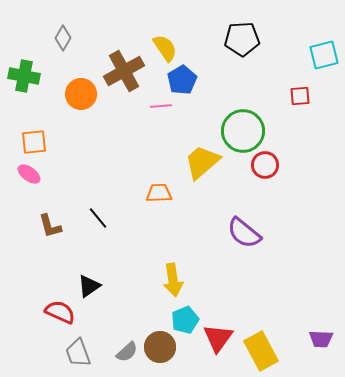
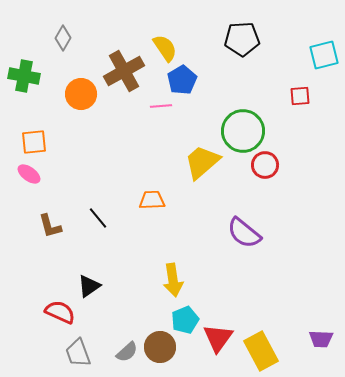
orange trapezoid: moved 7 px left, 7 px down
